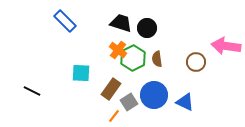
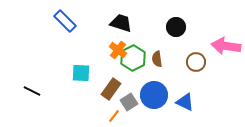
black circle: moved 29 px right, 1 px up
